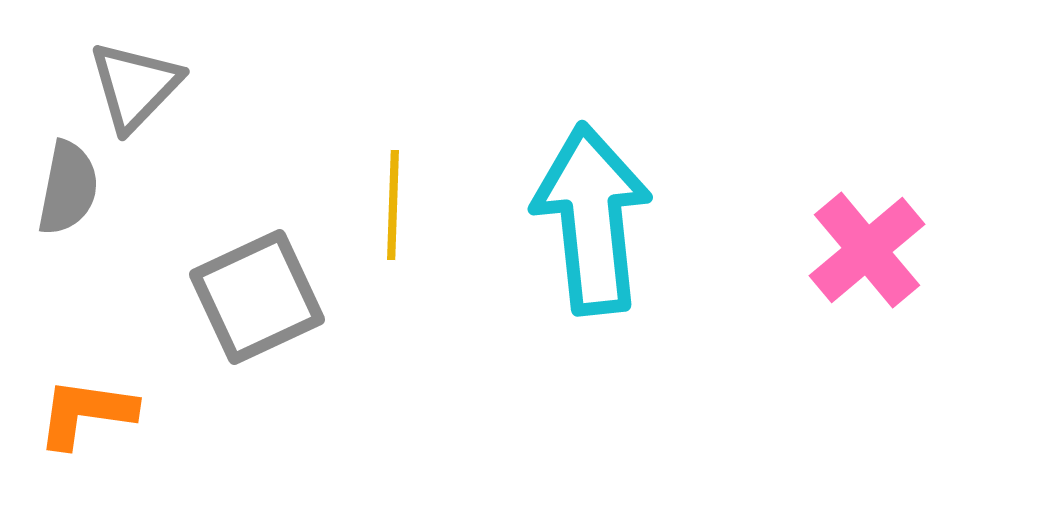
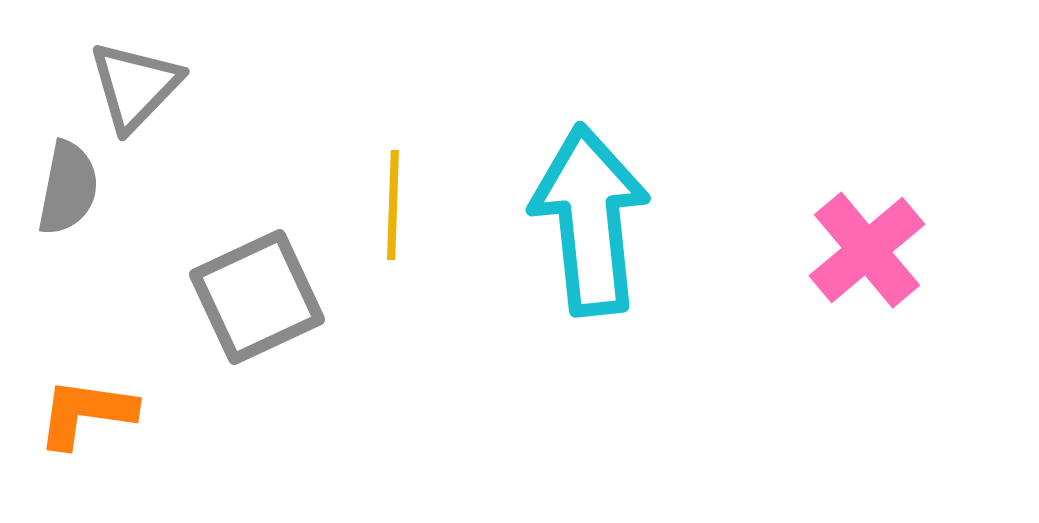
cyan arrow: moved 2 px left, 1 px down
